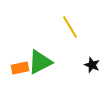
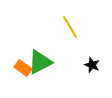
orange rectangle: moved 3 px right; rotated 48 degrees clockwise
